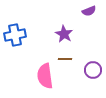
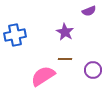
purple star: moved 1 px right, 2 px up
pink semicircle: moved 2 px left; rotated 65 degrees clockwise
